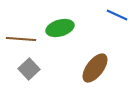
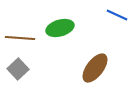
brown line: moved 1 px left, 1 px up
gray square: moved 11 px left
